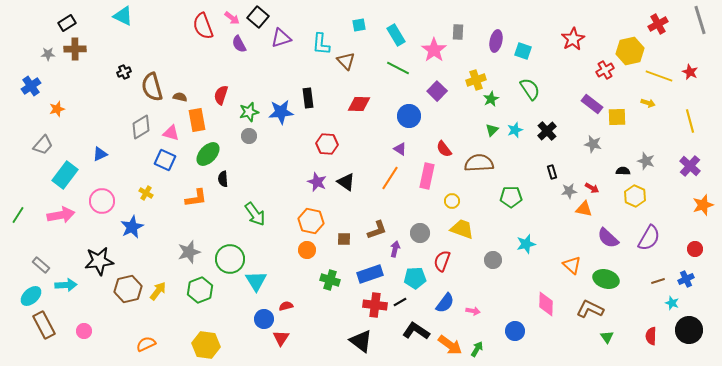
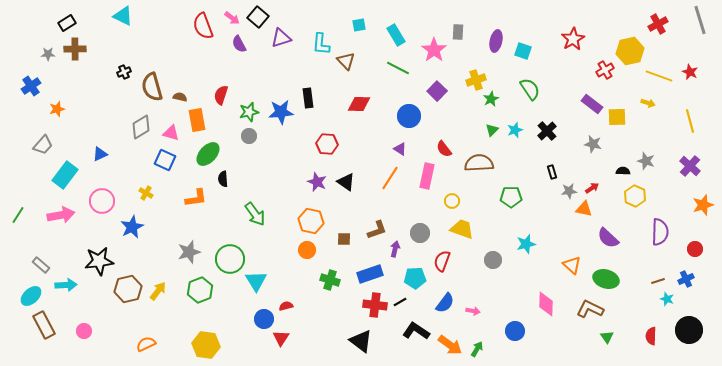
red arrow at (592, 188): rotated 64 degrees counterclockwise
purple semicircle at (649, 238): moved 11 px right, 6 px up; rotated 28 degrees counterclockwise
cyan star at (672, 303): moved 5 px left, 4 px up
